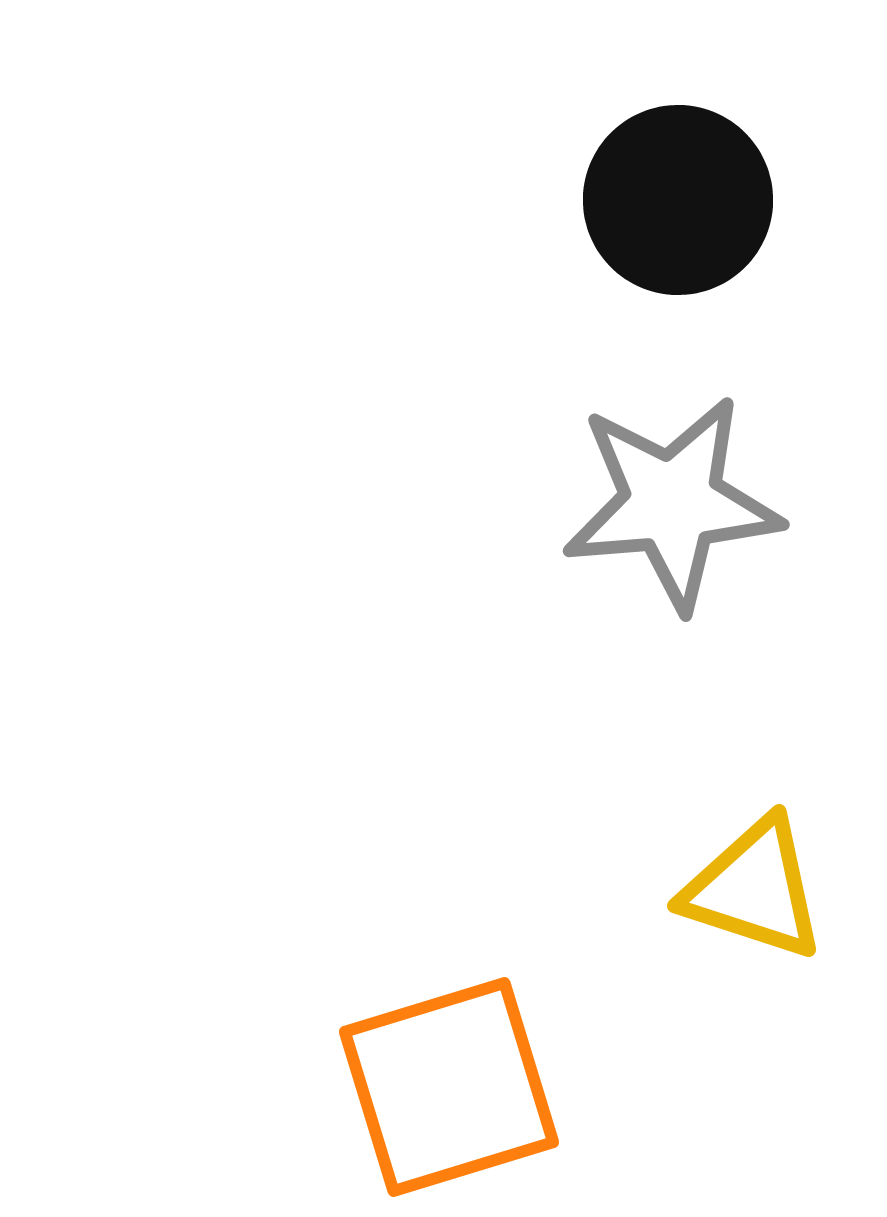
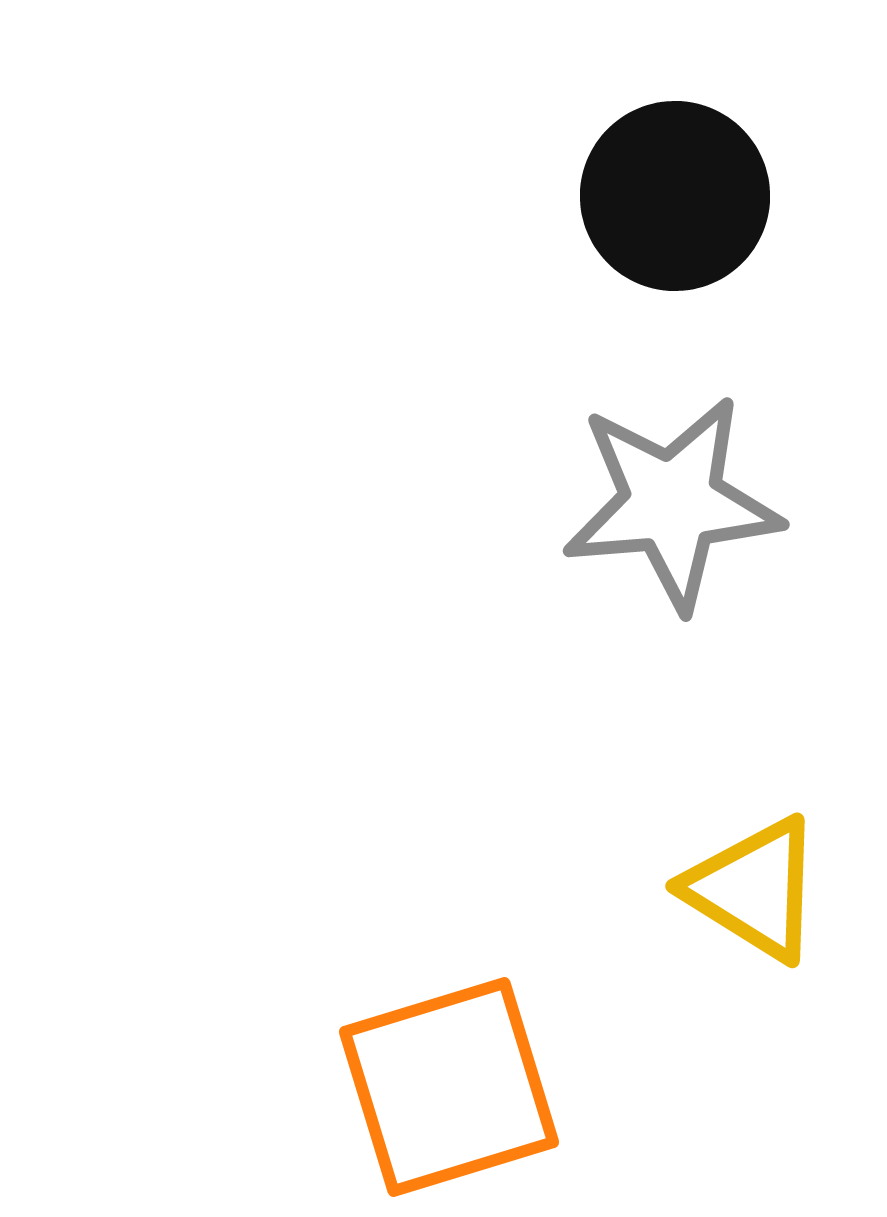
black circle: moved 3 px left, 4 px up
yellow triangle: rotated 14 degrees clockwise
